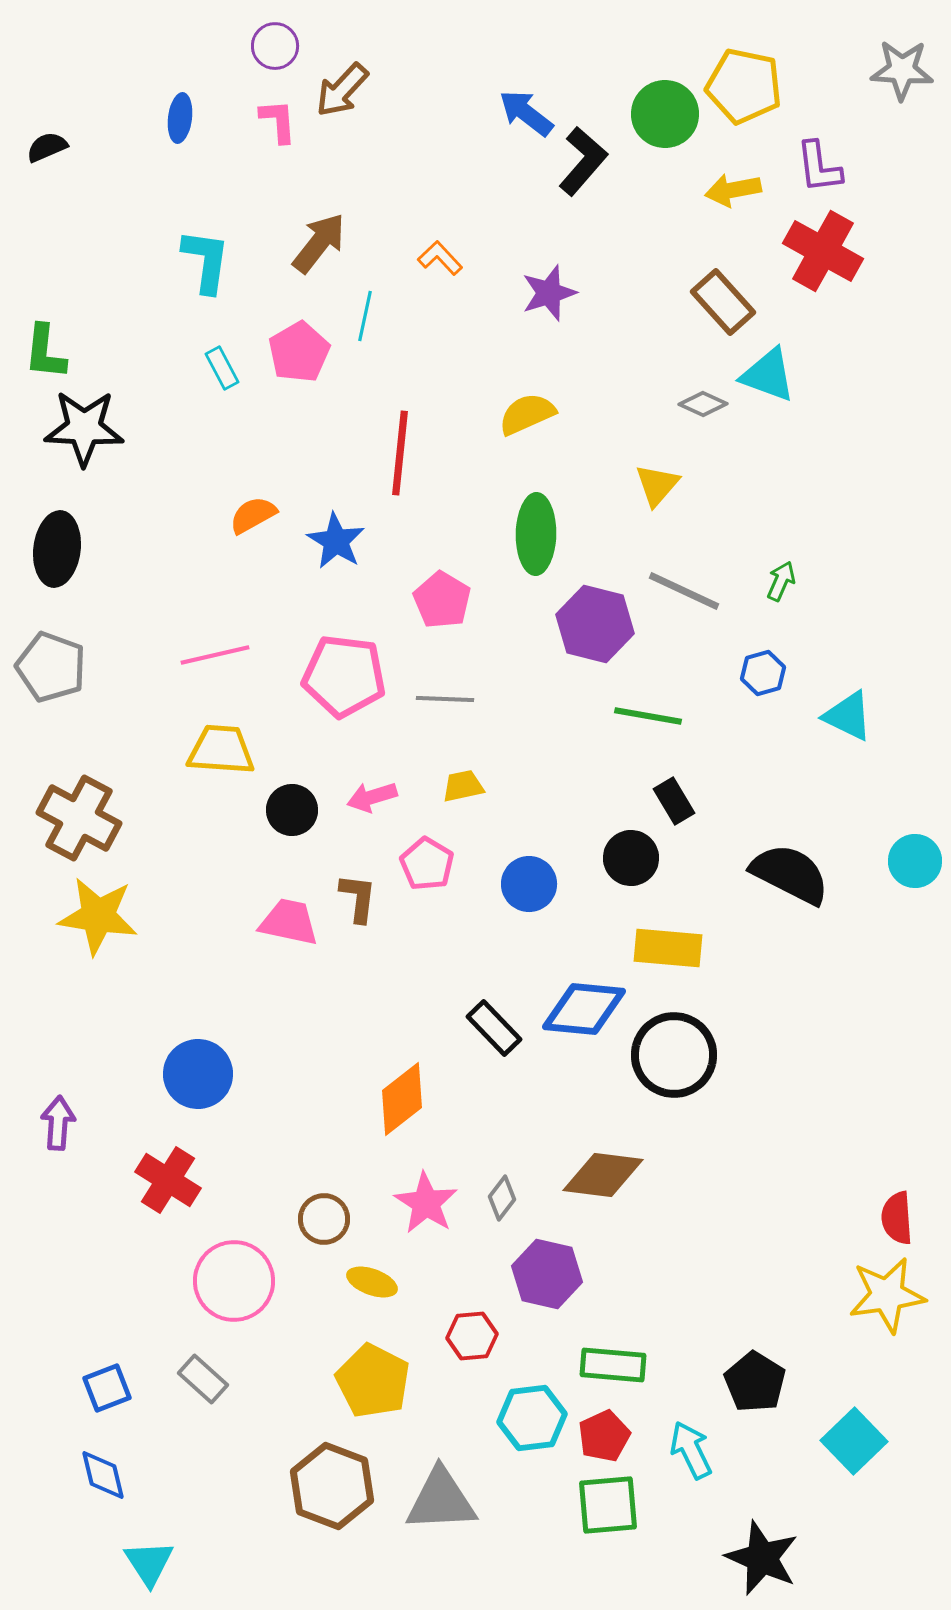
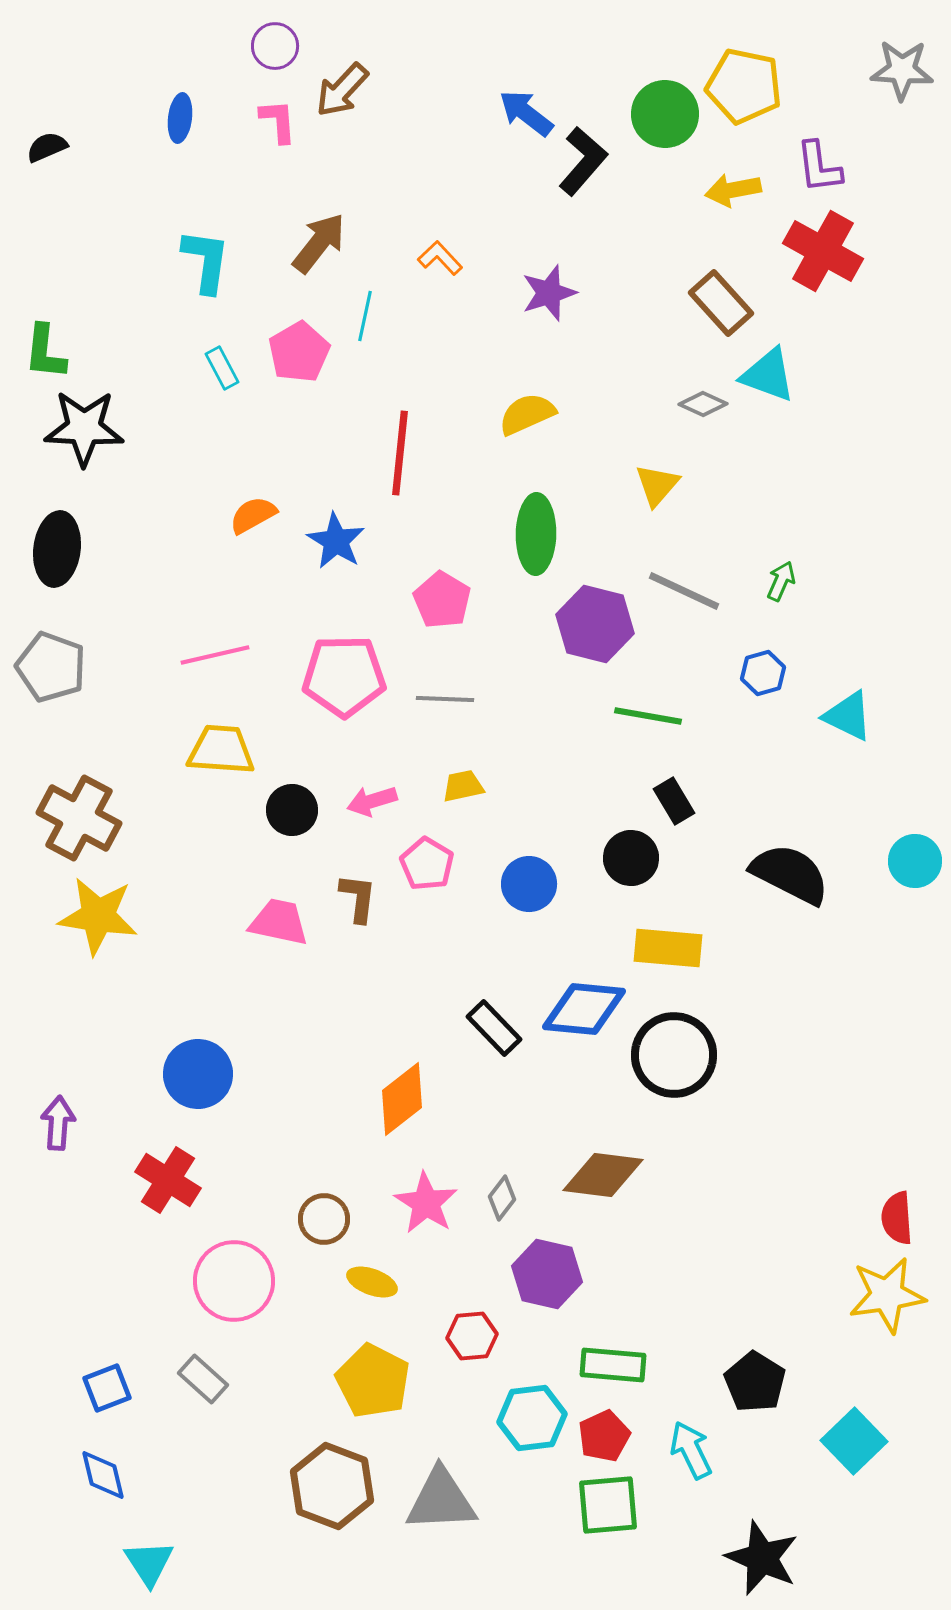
brown rectangle at (723, 302): moved 2 px left, 1 px down
pink pentagon at (344, 676): rotated 8 degrees counterclockwise
pink arrow at (372, 797): moved 4 px down
pink trapezoid at (289, 922): moved 10 px left
